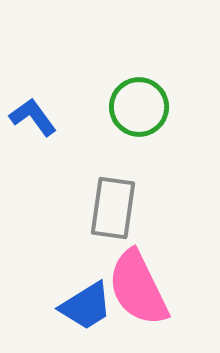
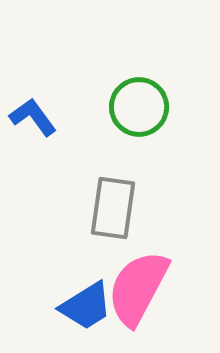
pink semicircle: rotated 54 degrees clockwise
